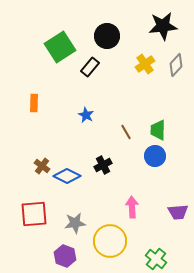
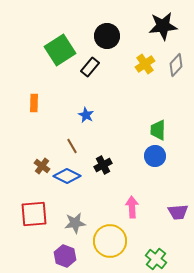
green square: moved 3 px down
brown line: moved 54 px left, 14 px down
